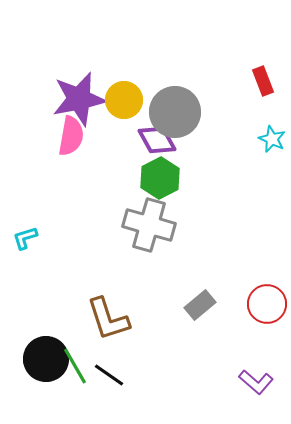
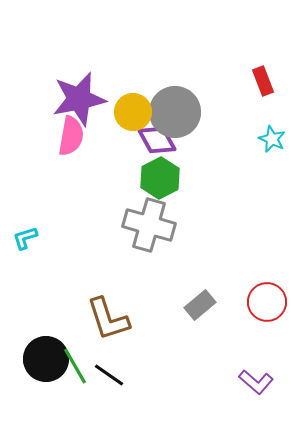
yellow circle: moved 9 px right, 12 px down
red circle: moved 2 px up
